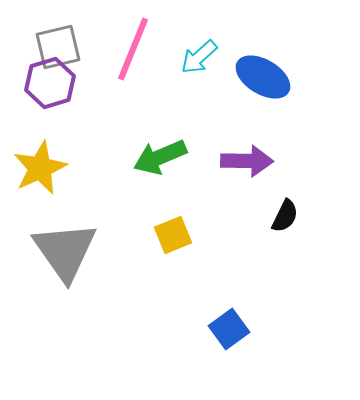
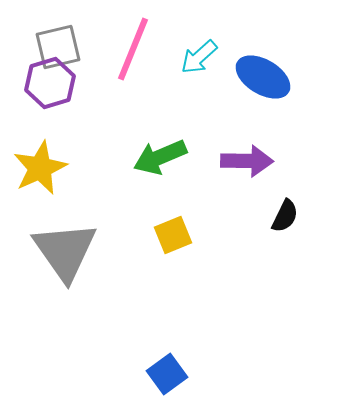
blue square: moved 62 px left, 45 px down
